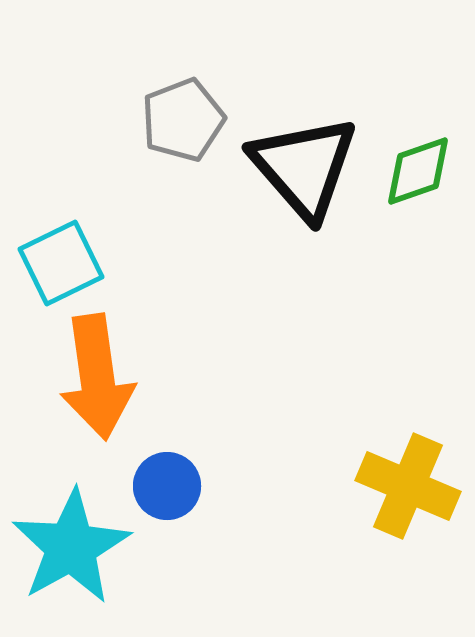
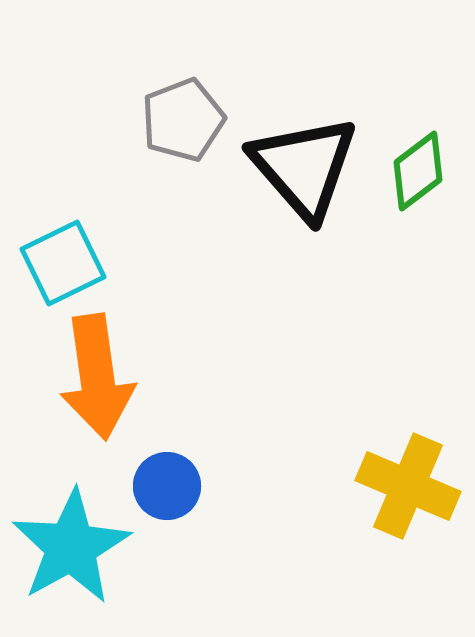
green diamond: rotated 18 degrees counterclockwise
cyan square: moved 2 px right
